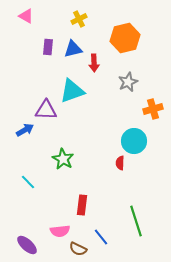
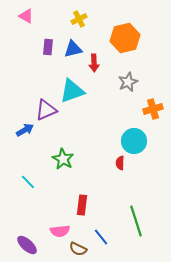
purple triangle: rotated 25 degrees counterclockwise
